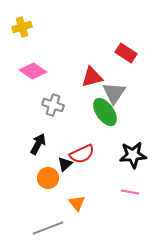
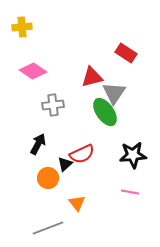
yellow cross: rotated 12 degrees clockwise
gray cross: rotated 25 degrees counterclockwise
